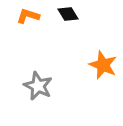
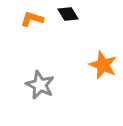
orange L-shape: moved 4 px right, 3 px down
gray star: moved 2 px right, 1 px up
